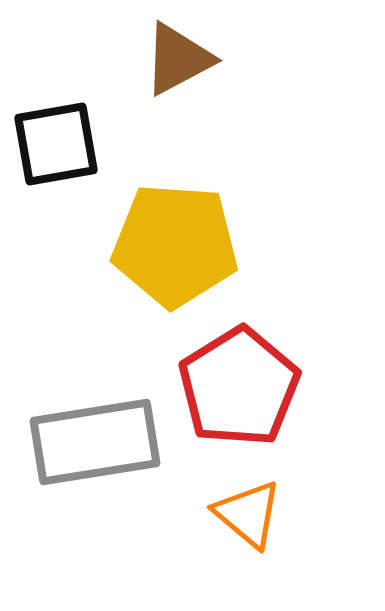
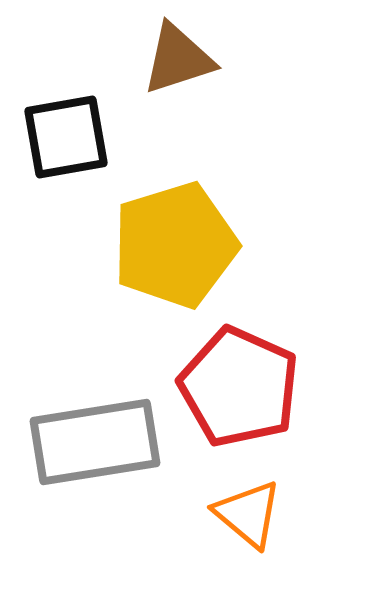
brown triangle: rotated 10 degrees clockwise
black square: moved 10 px right, 7 px up
yellow pentagon: rotated 21 degrees counterclockwise
red pentagon: rotated 16 degrees counterclockwise
